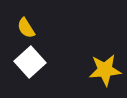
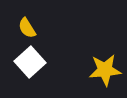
yellow semicircle: moved 1 px right
